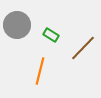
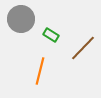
gray circle: moved 4 px right, 6 px up
